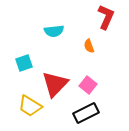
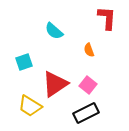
red L-shape: moved 1 px right, 1 px down; rotated 20 degrees counterclockwise
cyan semicircle: rotated 48 degrees clockwise
orange semicircle: moved 4 px down
cyan square: moved 1 px up
red triangle: rotated 12 degrees clockwise
